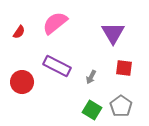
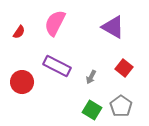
pink semicircle: rotated 24 degrees counterclockwise
purple triangle: moved 6 px up; rotated 30 degrees counterclockwise
red square: rotated 30 degrees clockwise
